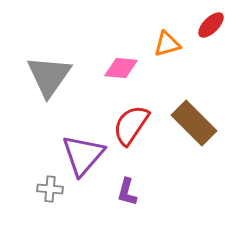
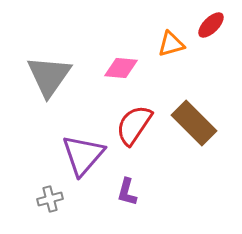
orange triangle: moved 4 px right
red semicircle: moved 3 px right
gray cross: moved 10 px down; rotated 20 degrees counterclockwise
